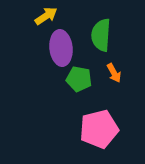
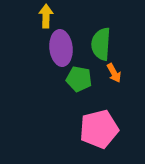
yellow arrow: rotated 55 degrees counterclockwise
green semicircle: moved 9 px down
